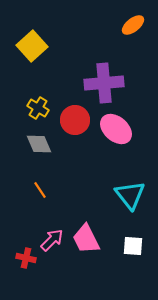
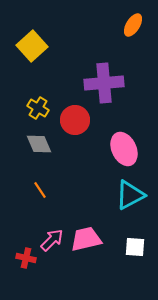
orange ellipse: rotated 20 degrees counterclockwise
pink ellipse: moved 8 px right, 20 px down; rotated 24 degrees clockwise
cyan triangle: rotated 40 degrees clockwise
pink trapezoid: rotated 104 degrees clockwise
white square: moved 2 px right, 1 px down
